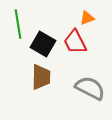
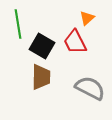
orange triangle: rotated 21 degrees counterclockwise
black square: moved 1 px left, 2 px down
